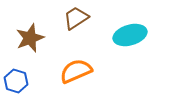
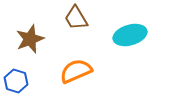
brown trapezoid: rotated 88 degrees counterclockwise
brown star: moved 1 px down
